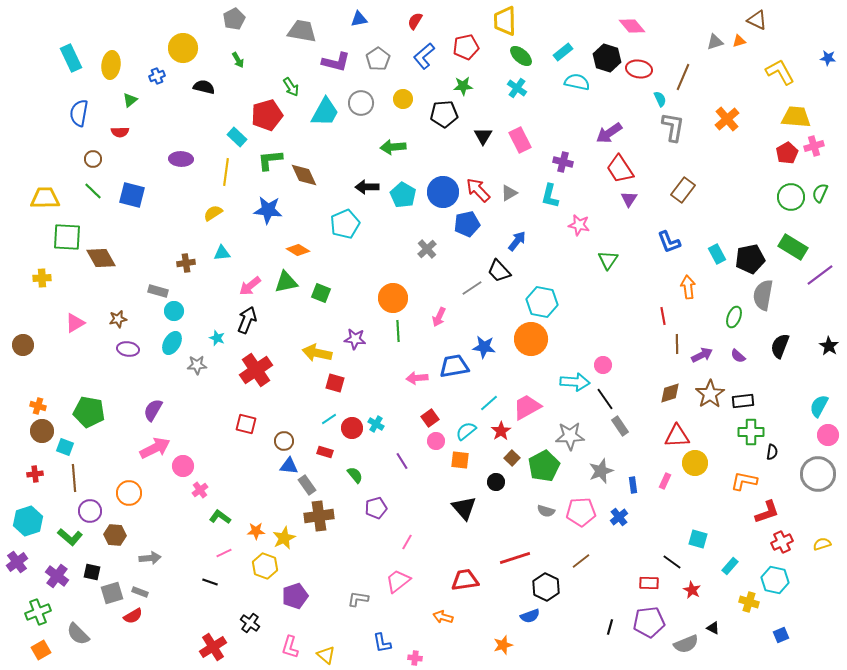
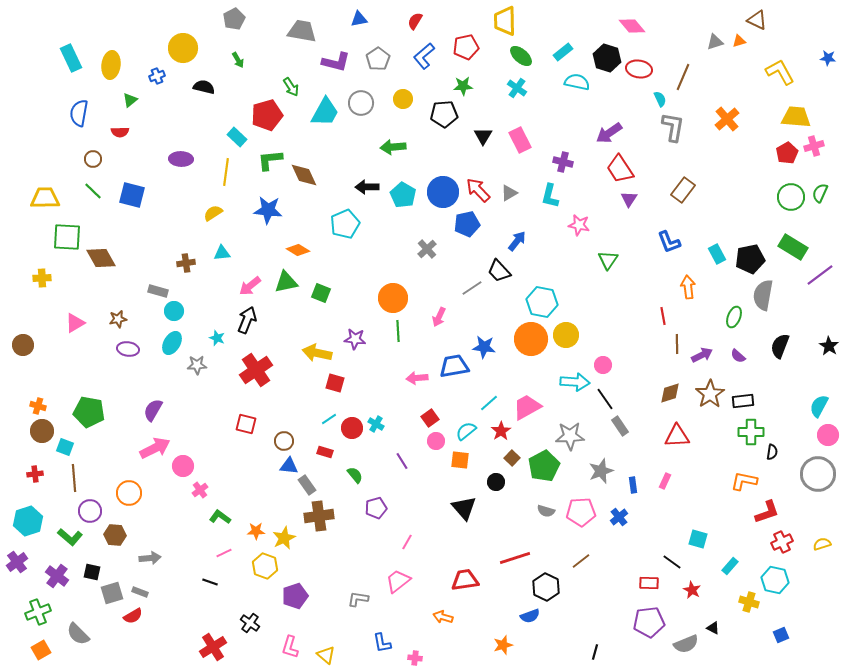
yellow circle at (695, 463): moved 129 px left, 128 px up
black line at (610, 627): moved 15 px left, 25 px down
